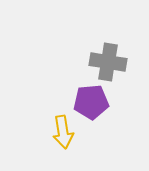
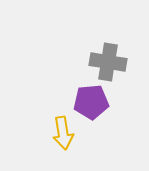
yellow arrow: moved 1 px down
